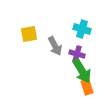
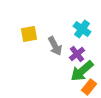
cyan cross: rotated 18 degrees clockwise
purple cross: rotated 35 degrees clockwise
green arrow: rotated 80 degrees clockwise
orange rectangle: moved 2 px right; rotated 56 degrees clockwise
